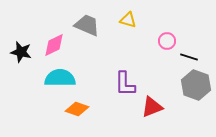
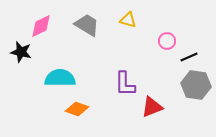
gray trapezoid: rotated 8 degrees clockwise
pink diamond: moved 13 px left, 19 px up
black line: rotated 42 degrees counterclockwise
gray hexagon: rotated 12 degrees counterclockwise
